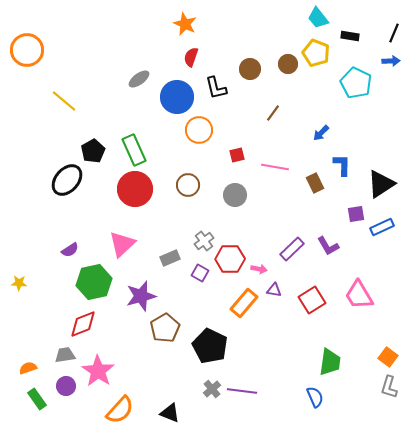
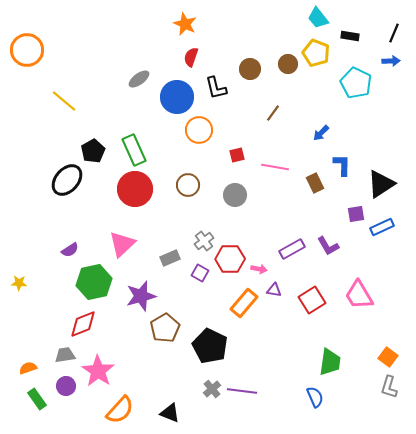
purple rectangle at (292, 249): rotated 15 degrees clockwise
